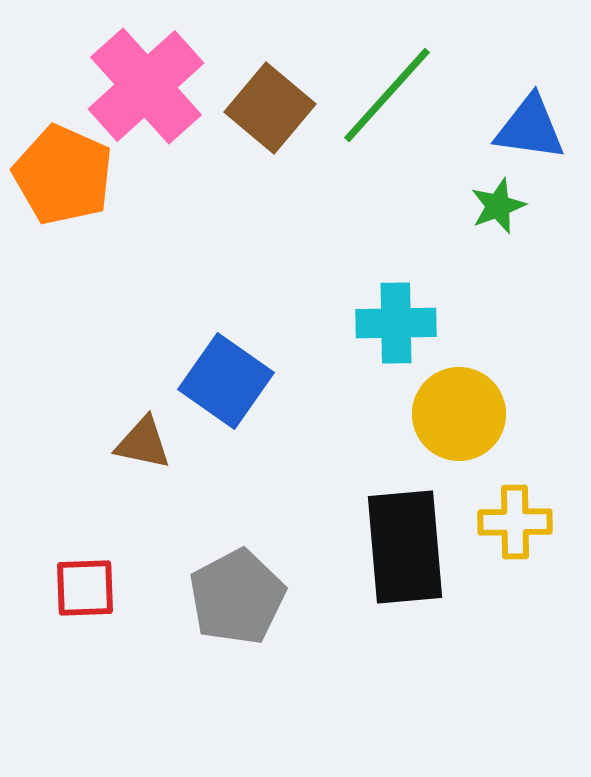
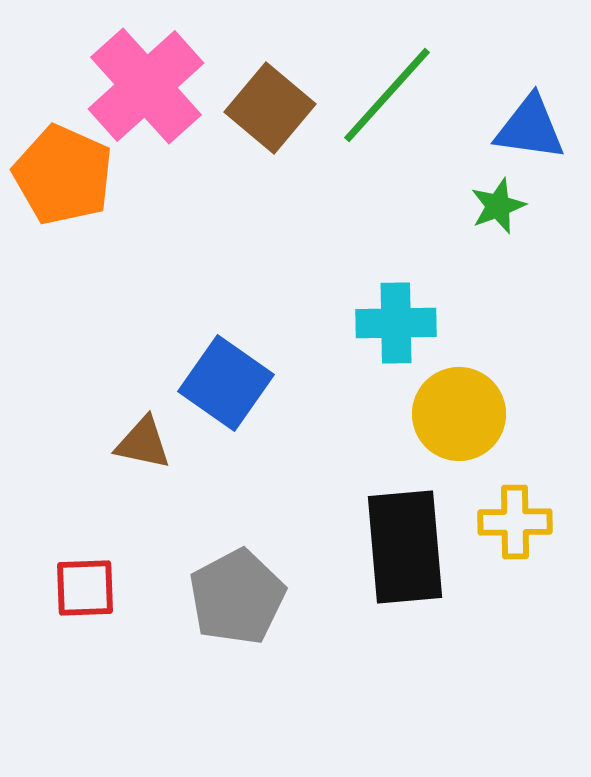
blue square: moved 2 px down
